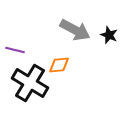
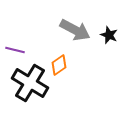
orange diamond: rotated 30 degrees counterclockwise
